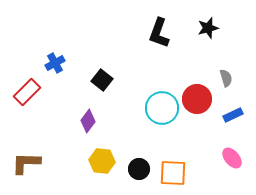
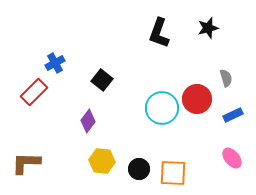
red rectangle: moved 7 px right
